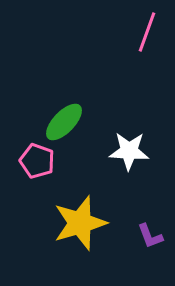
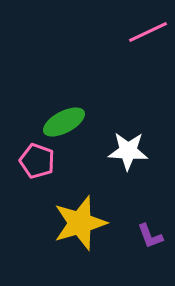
pink line: moved 1 px right; rotated 45 degrees clockwise
green ellipse: rotated 18 degrees clockwise
white star: moved 1 px left
